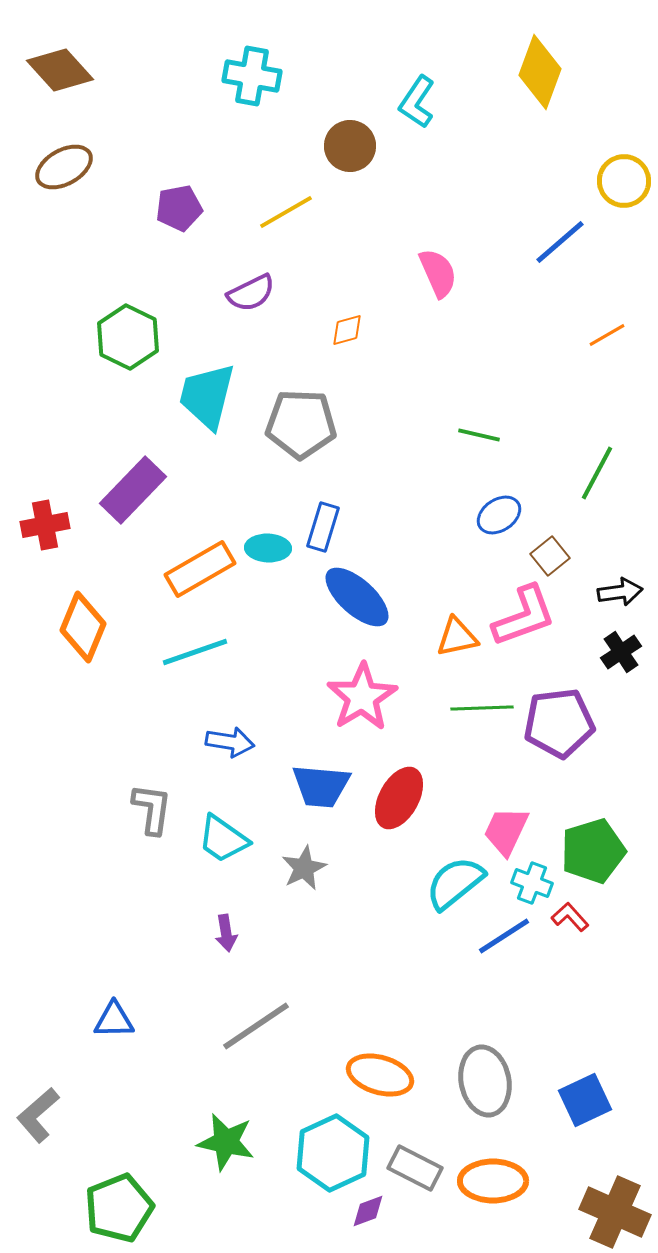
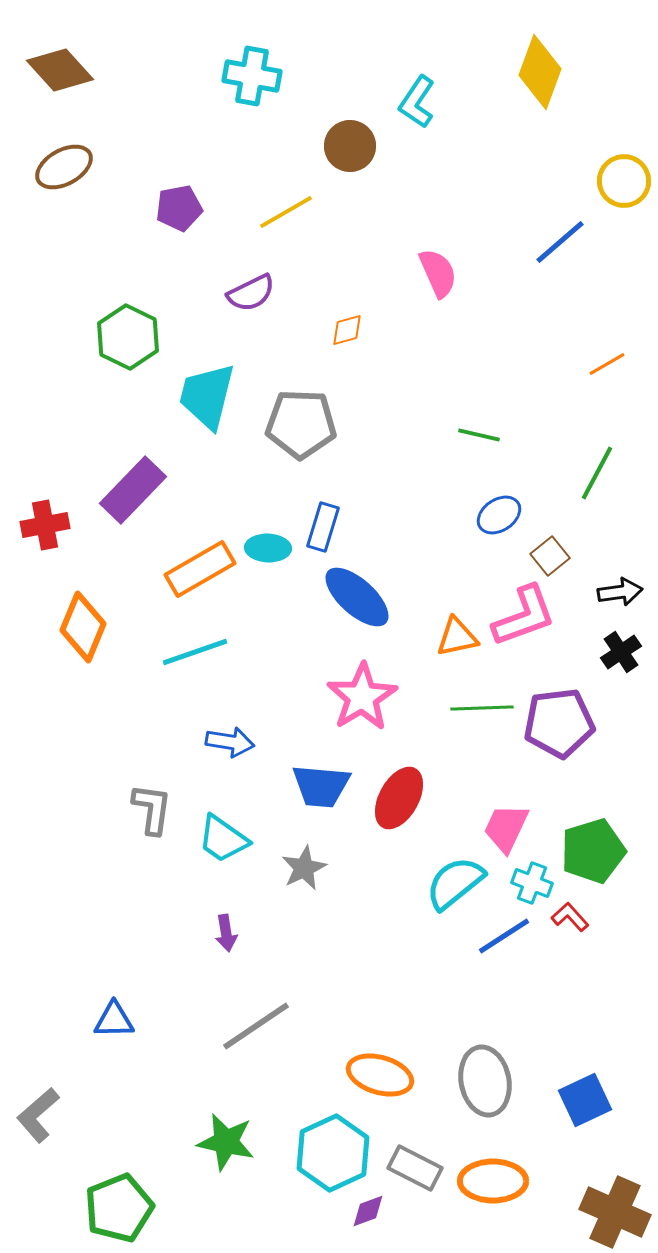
orange line at (607, 335): moved 29 px down
pink trapezoid at (506, 831): moved 3 px up
